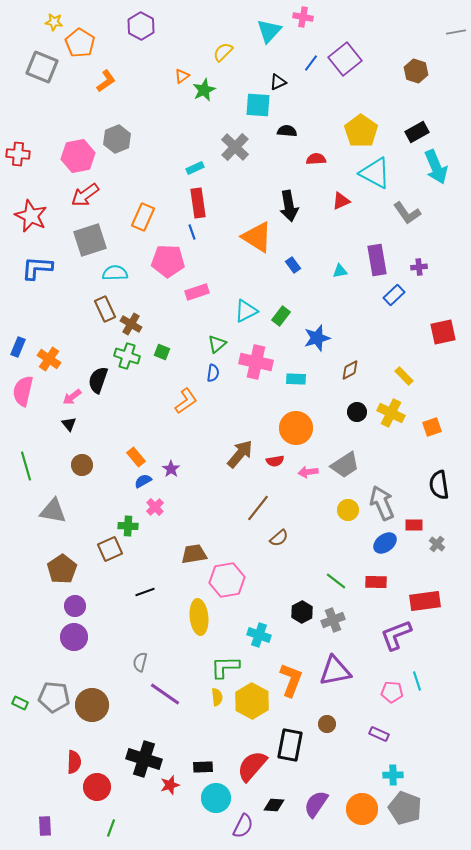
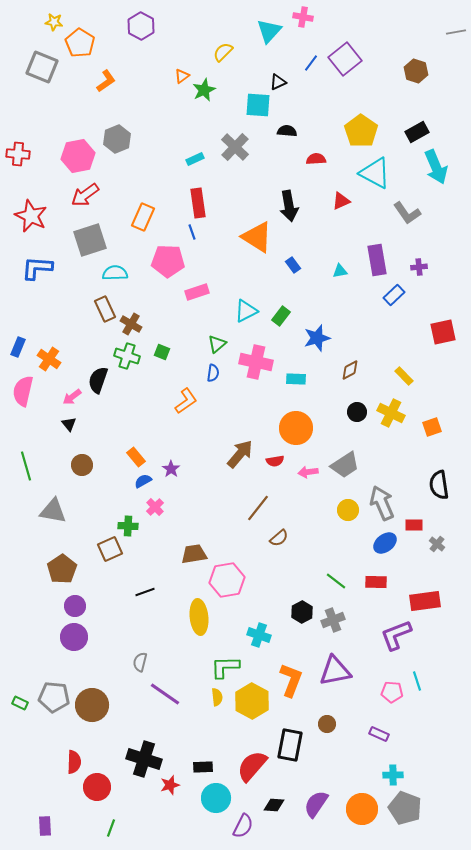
cyan rectangle at (195, 168): moved 9 px up
